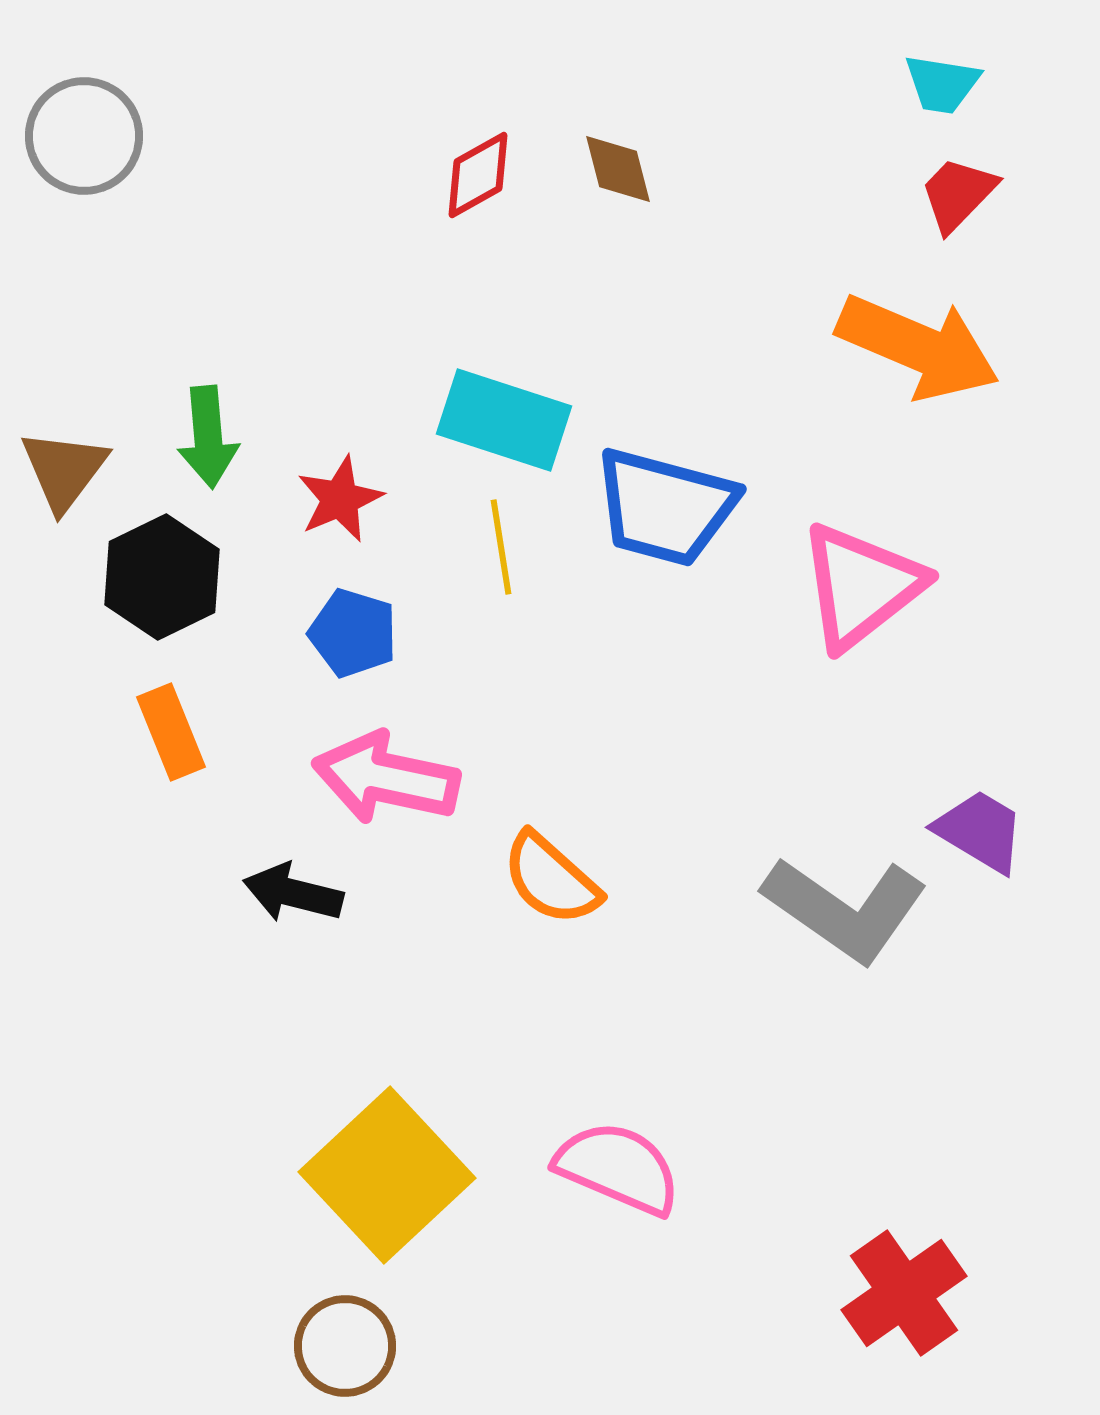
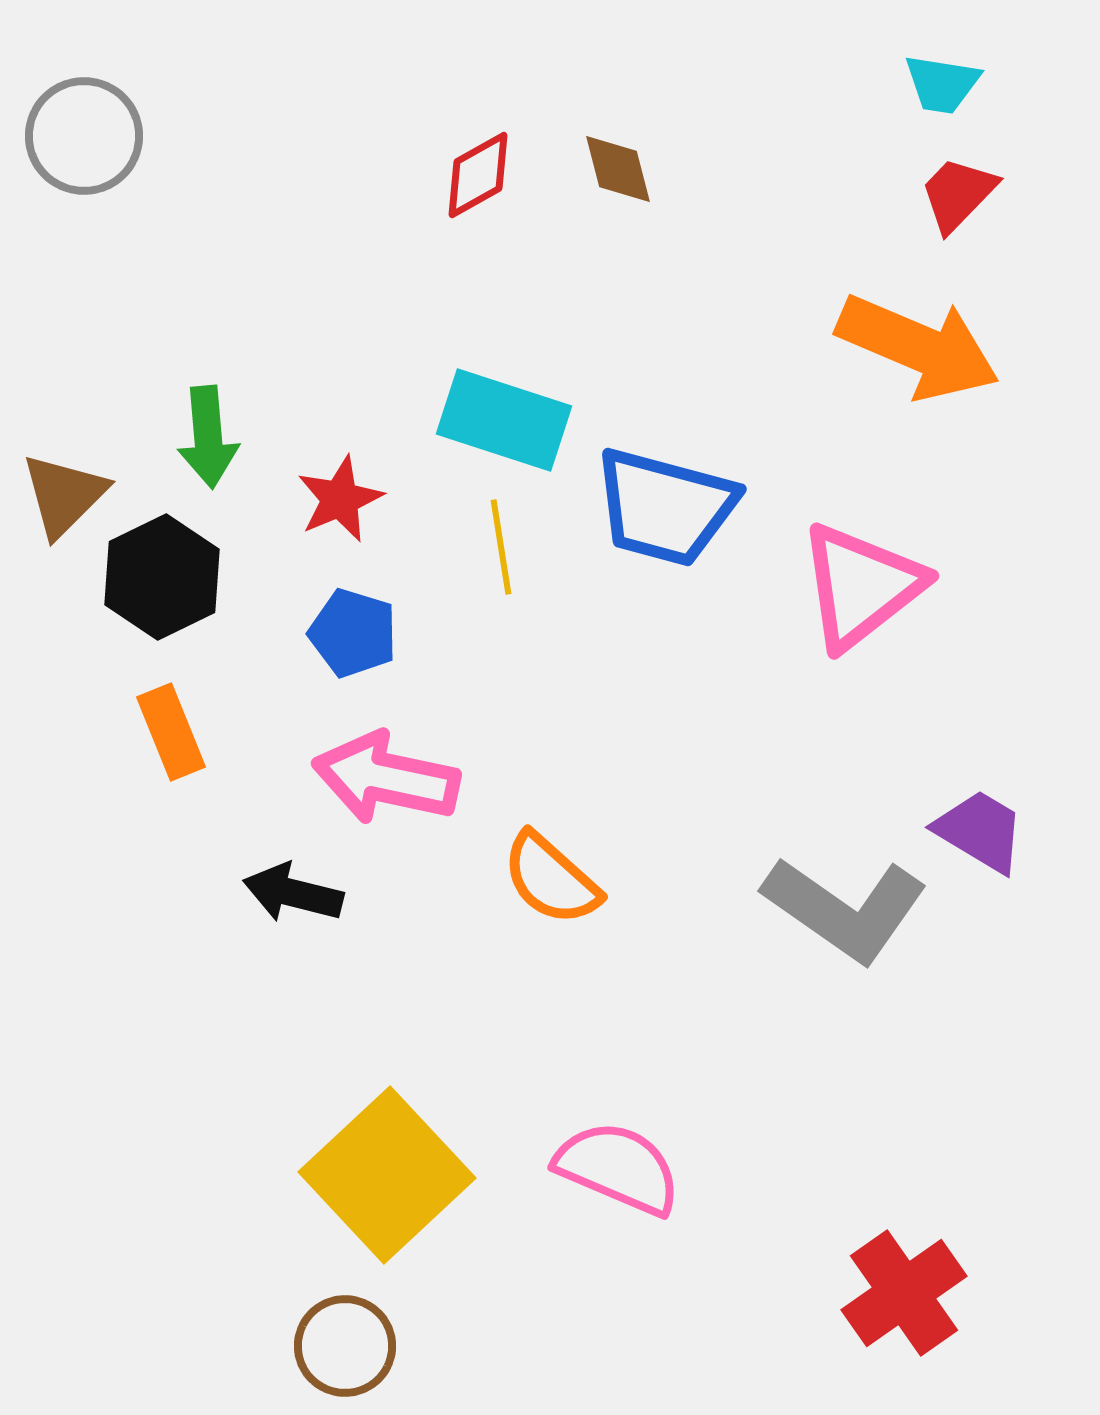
brown triangle: moved 25 px down; rotated 8 degrees clockwise
